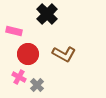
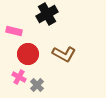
black cross: rotated 15 degrees clockwise
